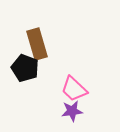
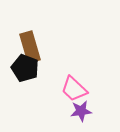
brown rectangle: moved 7 px left, 3 px down
purple star: moved 9 px right
